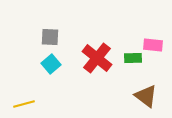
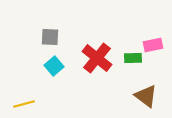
pink rectangle: rotated 18 degrees counterclockwise
cyan square: moved 3 px right, 2 px down
